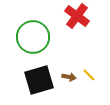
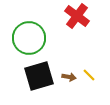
green circle: moved 4 px left, 1 px down
black square: moved 4 px up
